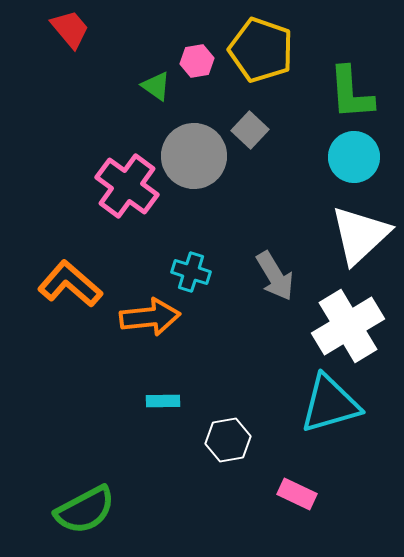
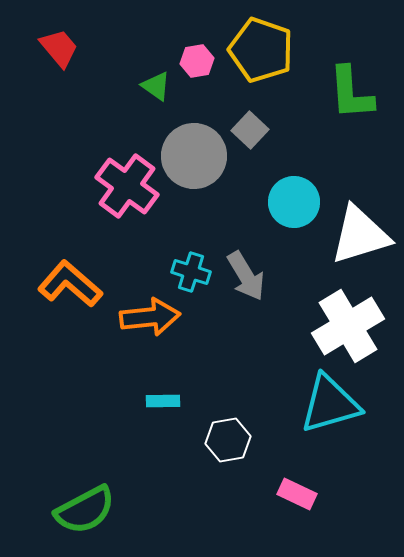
red trapezoid: moved 11 px left, 19 px down
cyan circle: moved 60 px left, 45 px down
white triangle: rotated 26 degrees clockwise
gray arrow: moved 29 px left
